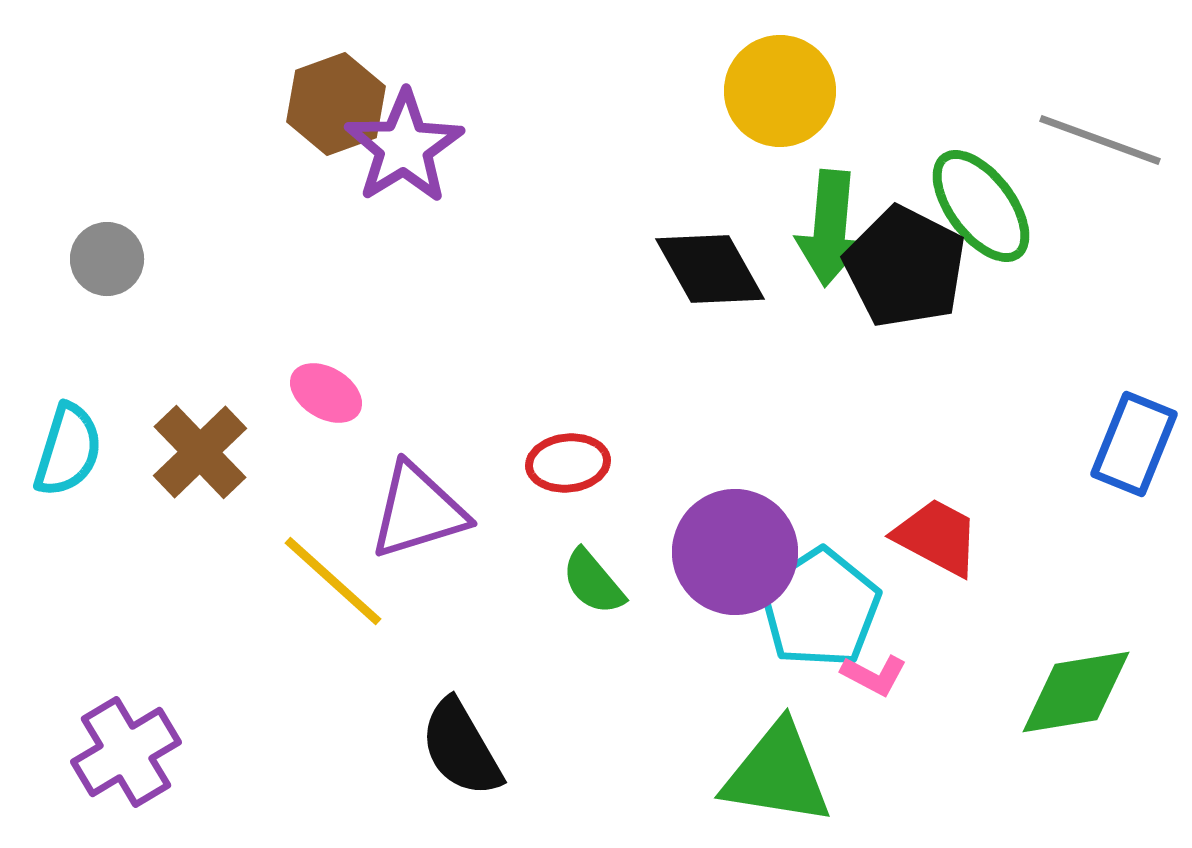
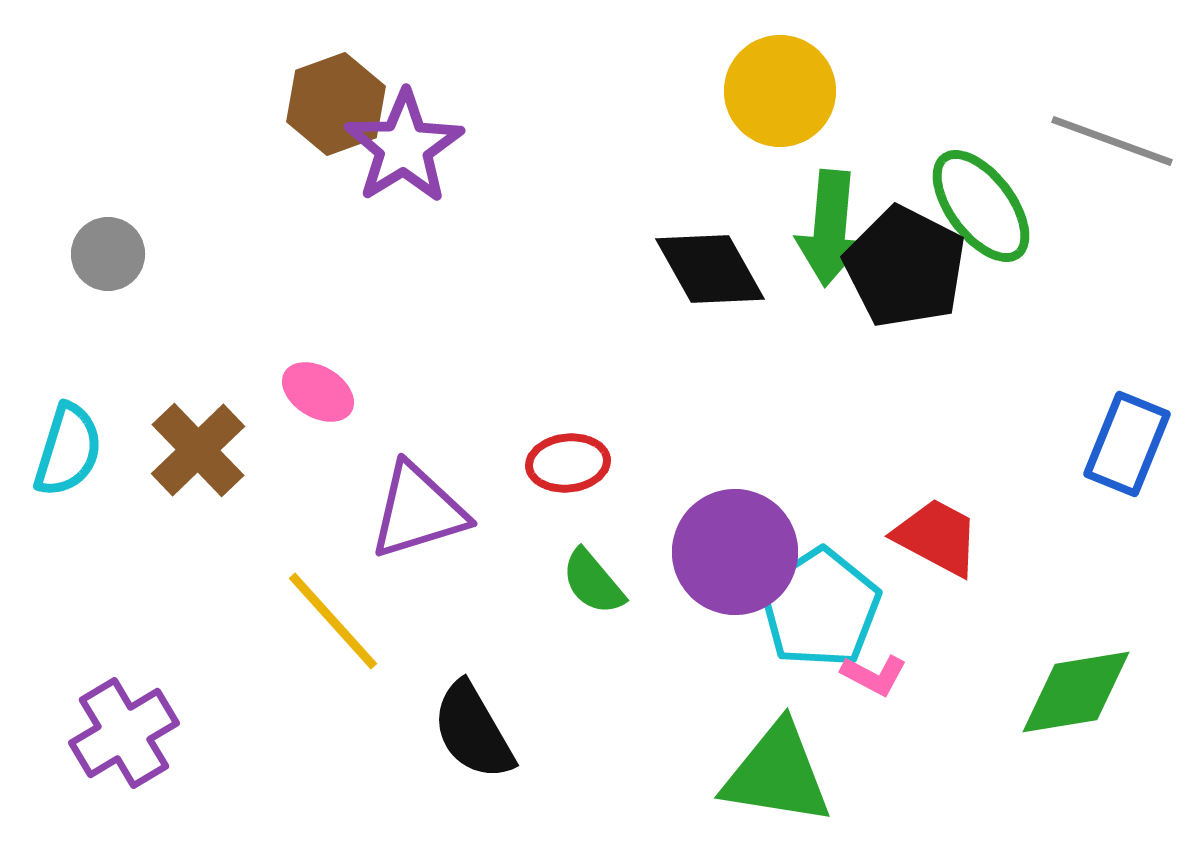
gray line: moved 12 px right, 1 px down
gray circle: moved 1 px right, 5 px up
pink ellipse: moved 8 px left, 1 px up
blue rectangle: moved 7 px left
brown cross: moved 2 px left, 2 px up
yellow line: moved 40 px down; rotated 6 degrees clockwise
black semicircle: moved 12 px right, 17 px up
purple cross: moved 2 px left, 19 px up
